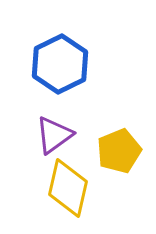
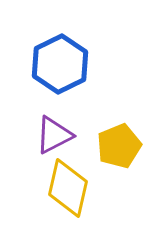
purple triangle: rotated 9 degrees clockwise
yellow pentagon: moved 5 px up
